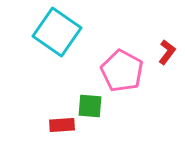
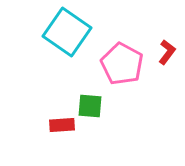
cyan square: moved 10 px right
pink pentagon: moved 7 px up
